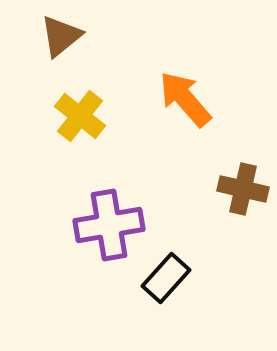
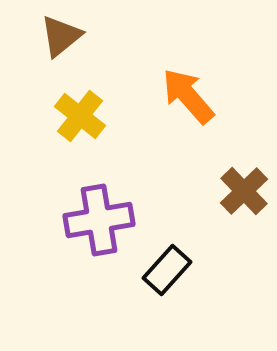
orange arrow: moved 3 px right, 3 px up
brown cross: moved 1 px right, 2 px down; rotated 33 degrees clockwise
purple cross: moved 10 px left, 5 px up
black rectangle: moved 1 px right, 8 px up
